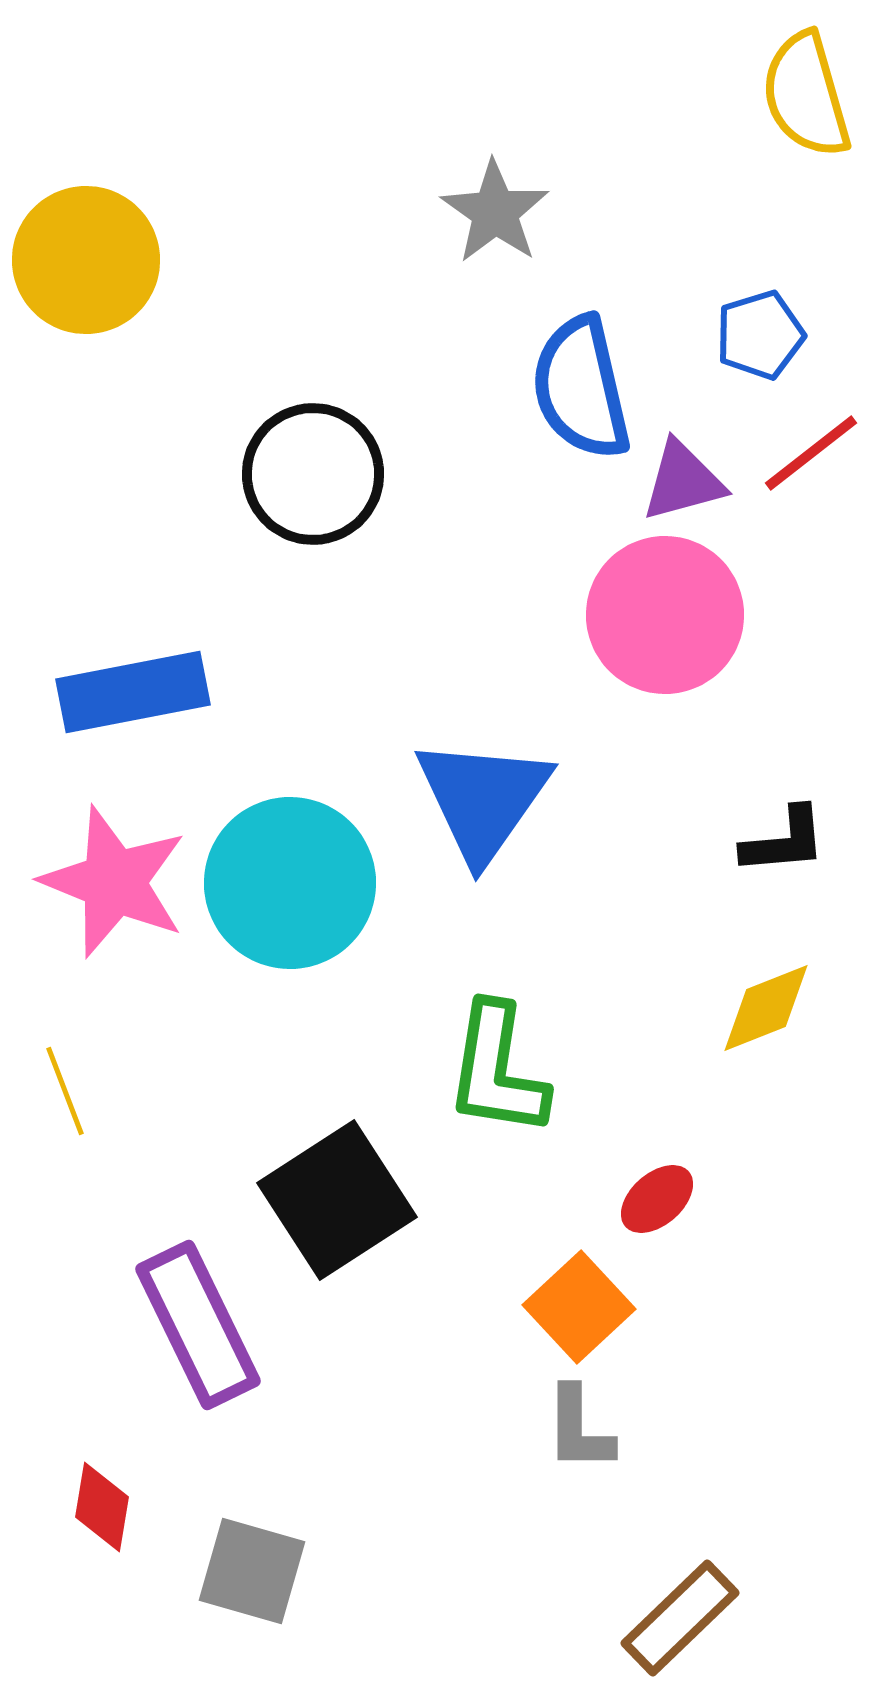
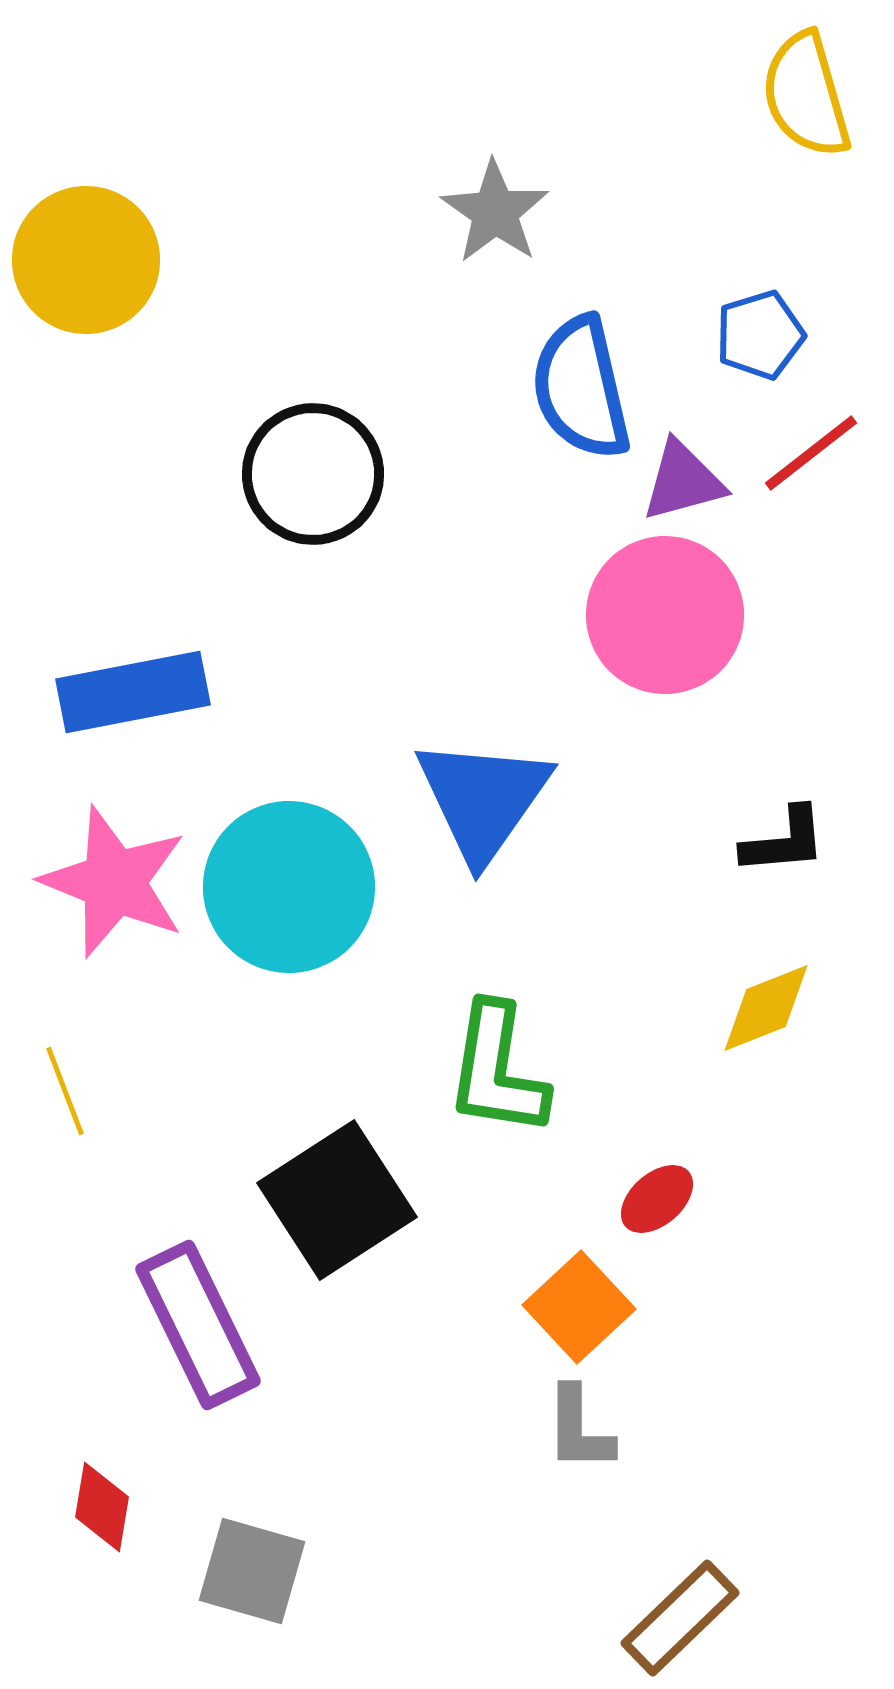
cyan circle: moved 1 px left, 4 px down
